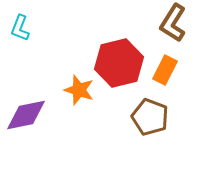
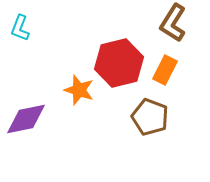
purple diamond: moved 4 px down
